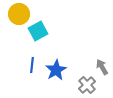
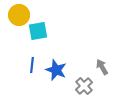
yellow circle: moved 1 px down
cyan square: rotated 18 degrees clockwise
blue star: rotated 20 degrees counterclockwise
gray cross: moved 3 px left, 1 px down
